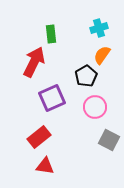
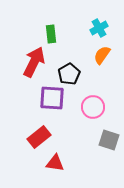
cyan cross: rotated 12 degrees counterclockwise
black pentagon: moved 17 px left, 2 px up
purple square: rotated 28 degrees clockwise
pink circle: moved 2 px left
gray square: rotated 10 degrees counterclockwise
red triangle: moved 10 px right, 3 px up
